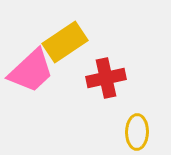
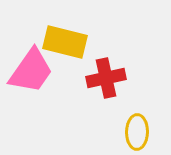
yellow rectangle: rotated 48 degrees clockwise
pink trapezoid: rotated 12 degrees counterclockwise
